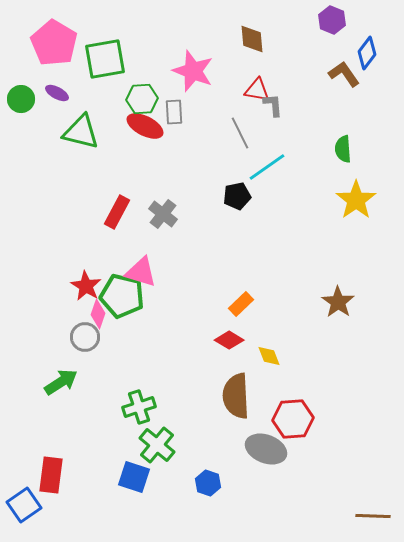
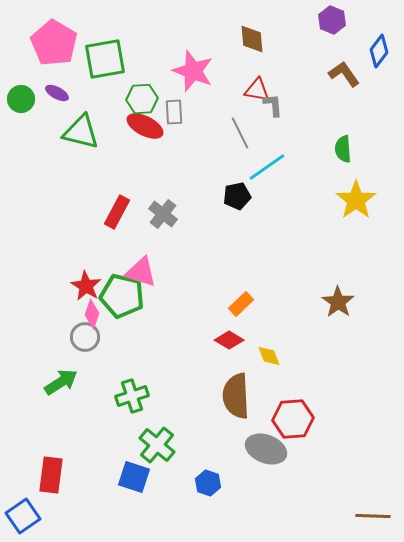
blue diamond at (367, 53): moved 12 px right, 2 px up
pink diamond at (98, 314): moved 6 px left
green cross at (139, 407): moved 7 px left, 11 px up
blue square at (24, 505): moved 1 px left, 11 px down
